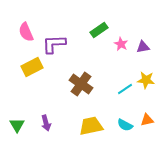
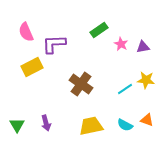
orange triangle: rotated 32 degrees clockwise
